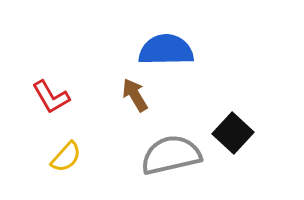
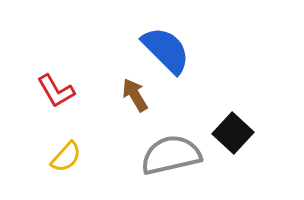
blue semicircle: rotated 46 degrees clockwise
red L-shape: moved 5 px right, 6 px up
